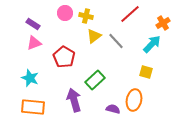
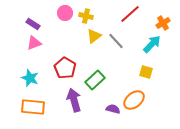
red pentagon: moved 1 px right, 11 px down
orange ellipse: rotated 40 degrees clockwise
